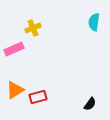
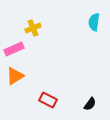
orange triangle: moved 14 px up
red rectangle: moved 10 px right, 3 px down; rotated 42 degrees clockwise
